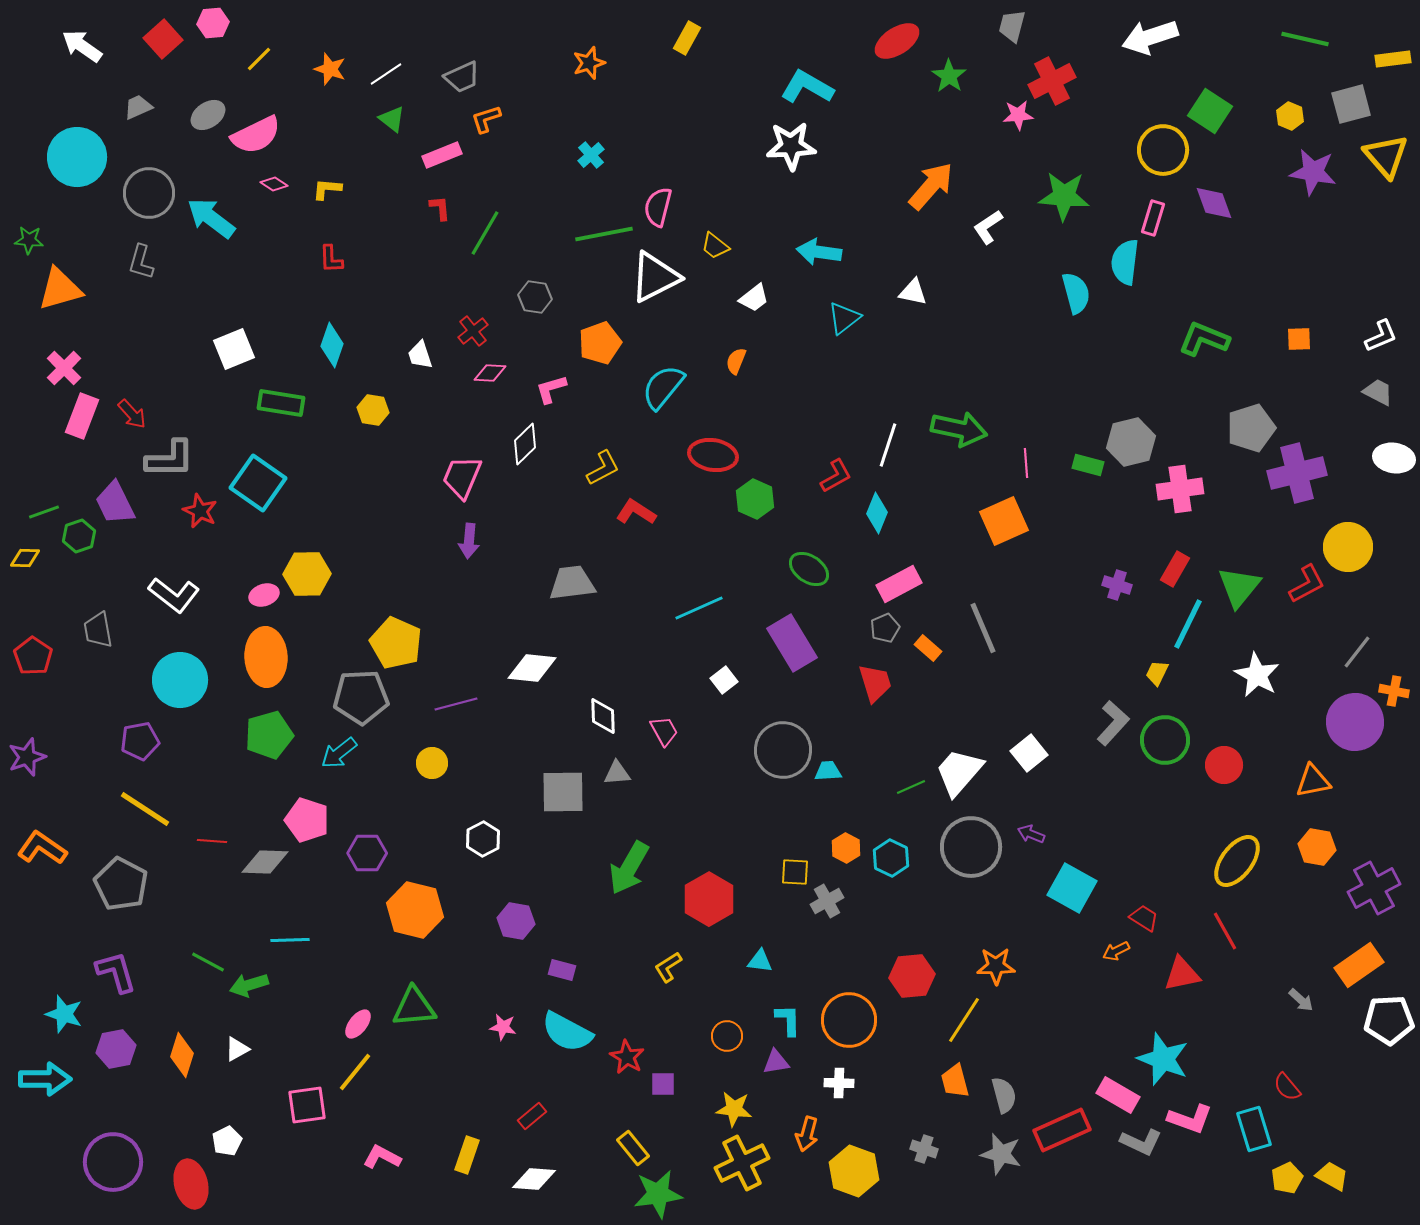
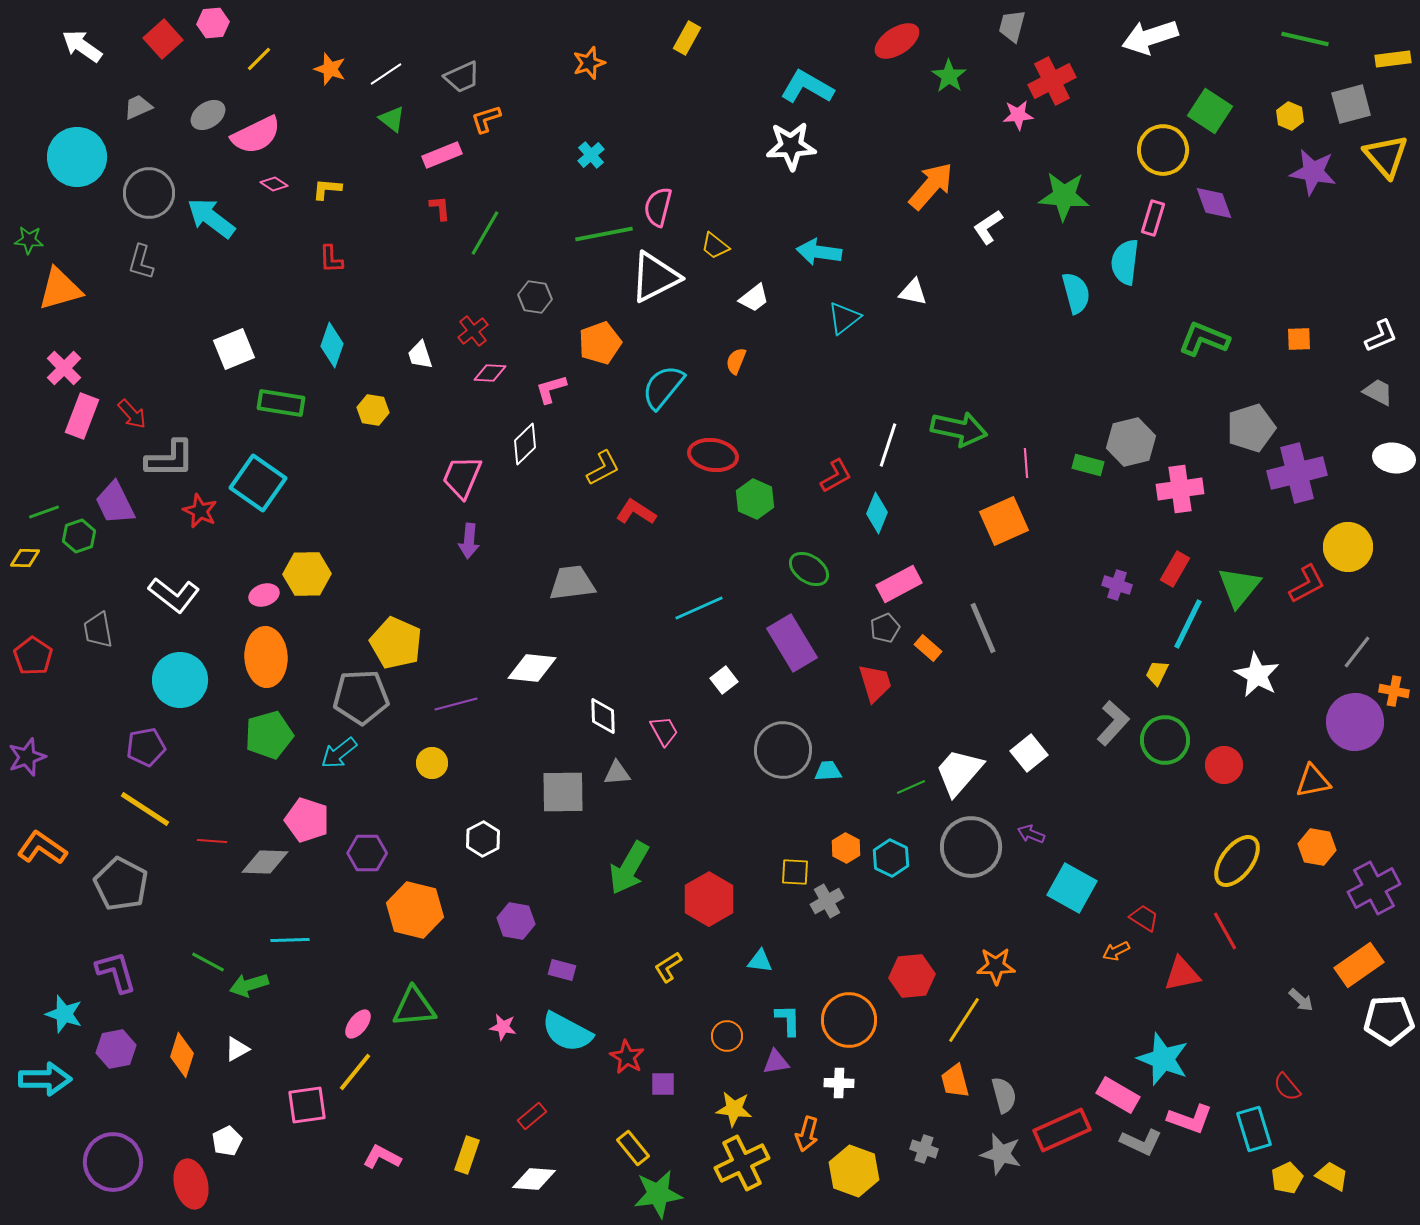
purple pentagon at (140, 741): moved 6 px right, 6 px down
